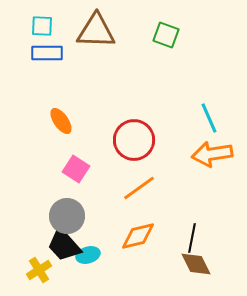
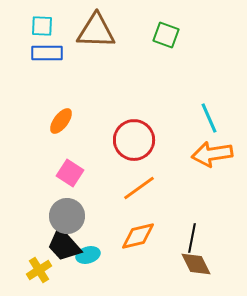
orange ellipse: rotated 72 degrees clockwise
pink square: moved 6 px left, 4 px down
